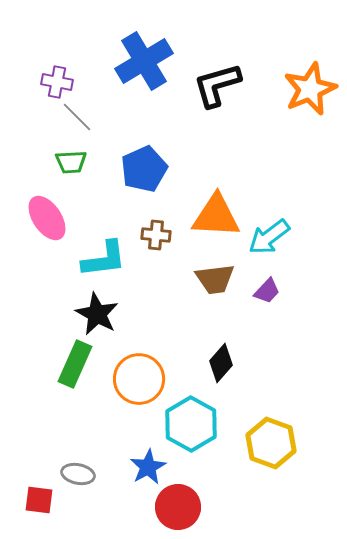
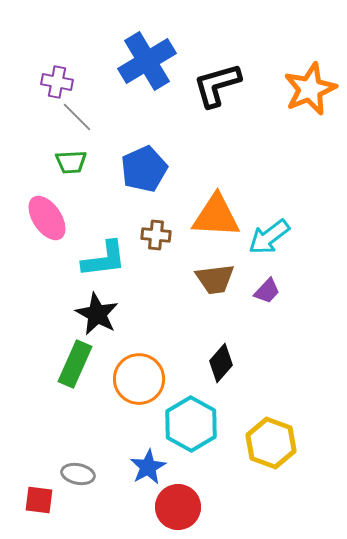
blue cross: moved 3 px right
